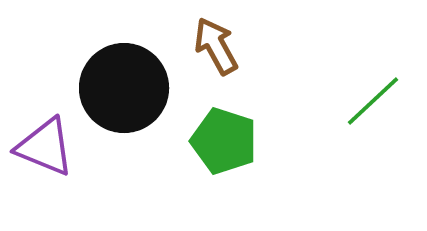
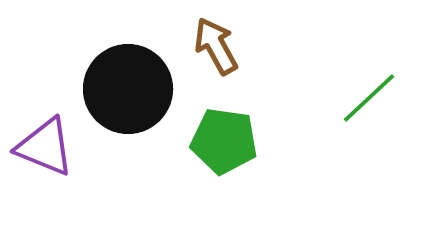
black circle: moved 4 px right, 1 px down
green line: moved 4 px left, 3 px up
green pentagon: rotated 10 degrees counterclockwise
